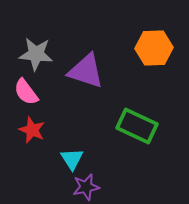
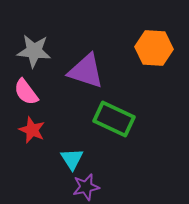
orange hexagon: rotated 6 degrees clockwise
gray star: moved 2 px left, 3 px up
green rectangle: moved 23 px left, 7 px up
